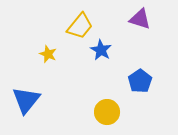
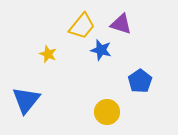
purple triangle: moved 19 px left, 5 px down
yellow trapezoid: moved 2 px right
blue star: rotated 15 degrees counterclockwise
